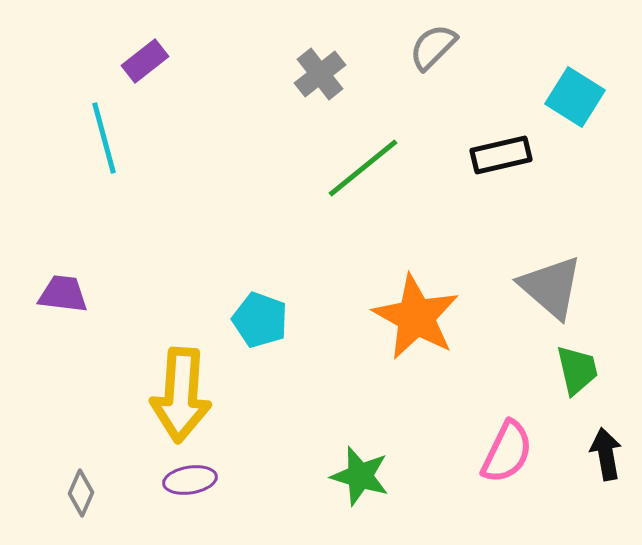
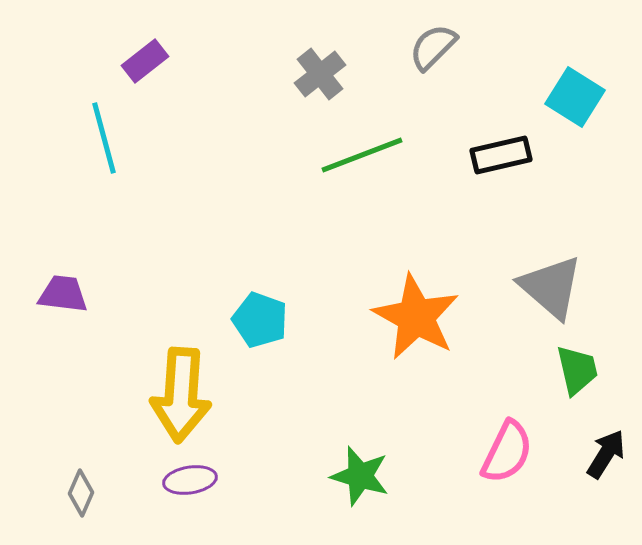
green line: moved 1 px left, 13 px up; rotated 18 degrees clockwise
black arrow: rotated 42 degrees clockwise
